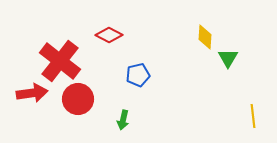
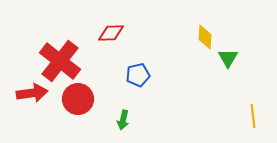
red diamond: moved 2 px right, 2 px up; rotated 28 degrees counterclockwise
